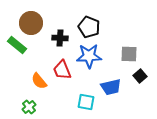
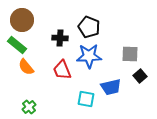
brown circle: moved 9 px left, 3 px up
gray square: moved 1 px right
orange semicircle: moved 13 px left, 14 px up
cyan square: moved 3 px up
